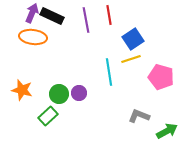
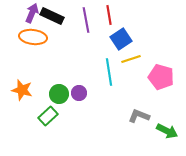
blue square: moved 12 px left
green arrow: rotated 55 degrees clockwise
